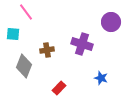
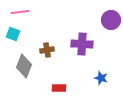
pink line: moved 6 px left; rotated 60 degrees counterclockwise
purple circle: moved 2 px up
cyan square: rotated 16 degrees clockwise
purple cross: rotated 15 degrees counterclockwise
red rectangle: rotated 48 degrees clockwise
